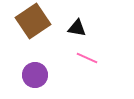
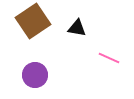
pink line: moved 22 px right
